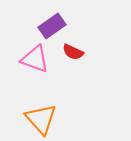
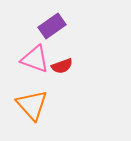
red semicircle: moved 11 px left, 14 px down; rotated 45 degrees counterclockwise
orange triangle: moved 9 px left, 14 px up
